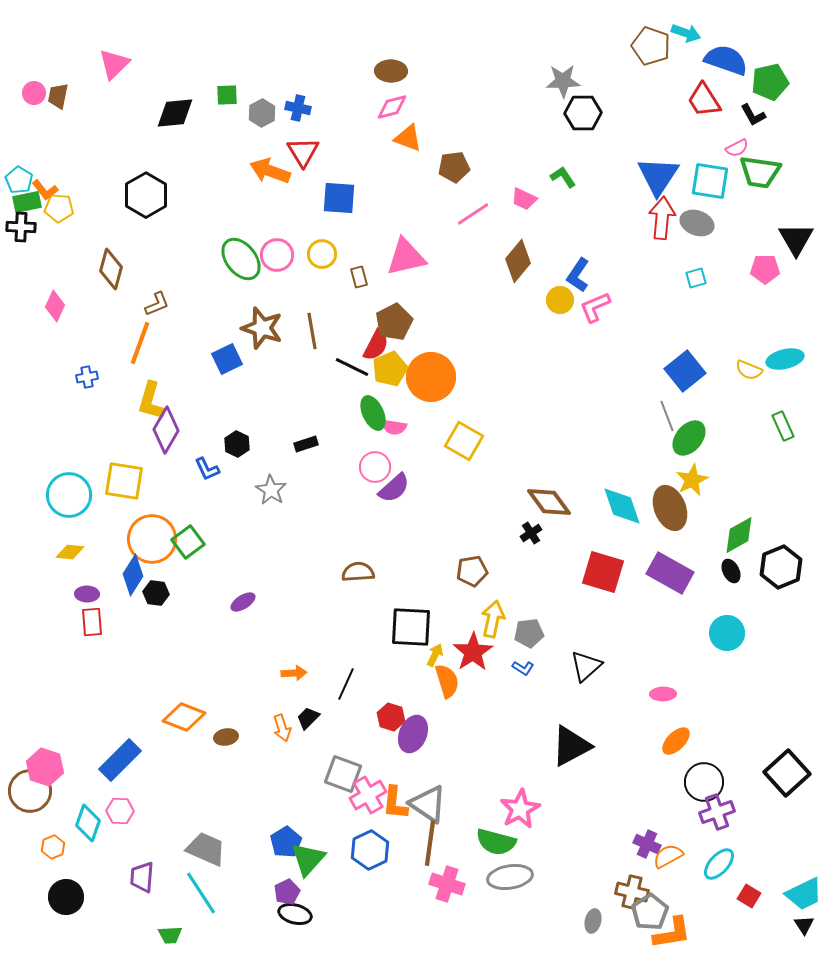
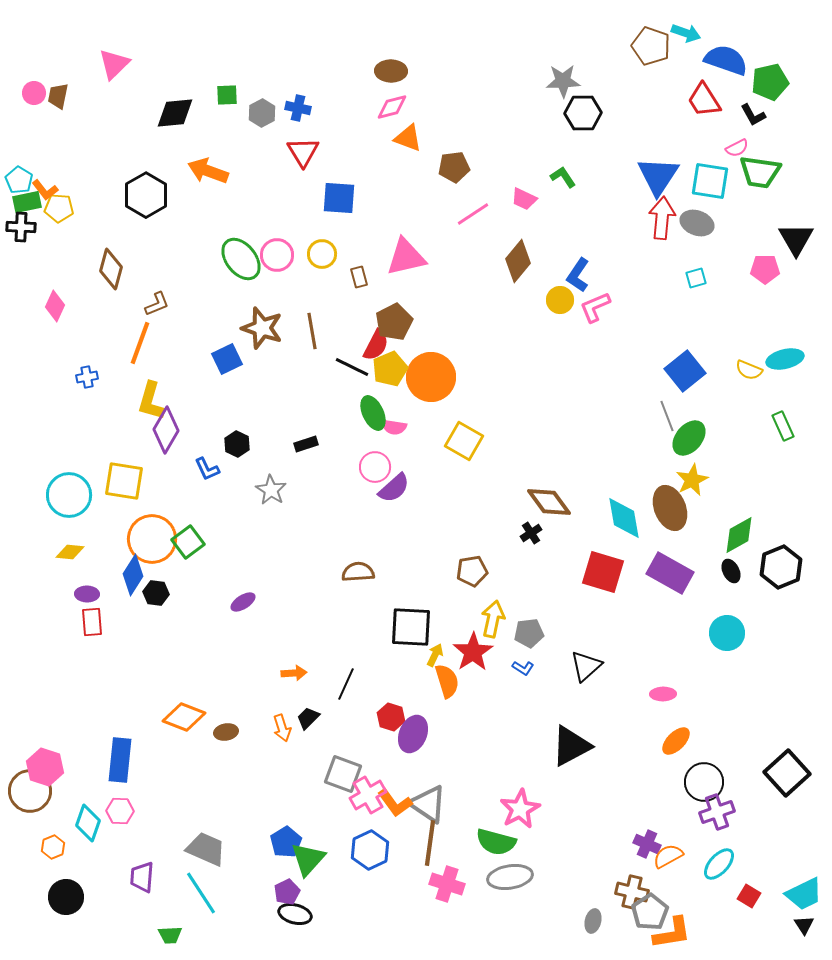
orange arrow at (270, 171): moved 62 px left
cyan diamond at (622, 506): moved 2 px right, 12 px down; rotated 9 degrees clockwise
brown ellipse at (226, 737): moved 5 px up
blue rectangle at (120, 760): rotated 39 degrees counterclockwise
orange L-shape at (395, 803): rotated 42 degrees counterclockwise
